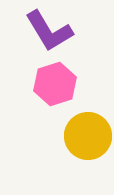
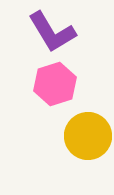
purple L-shape: moved 3 px right, 1 px down
